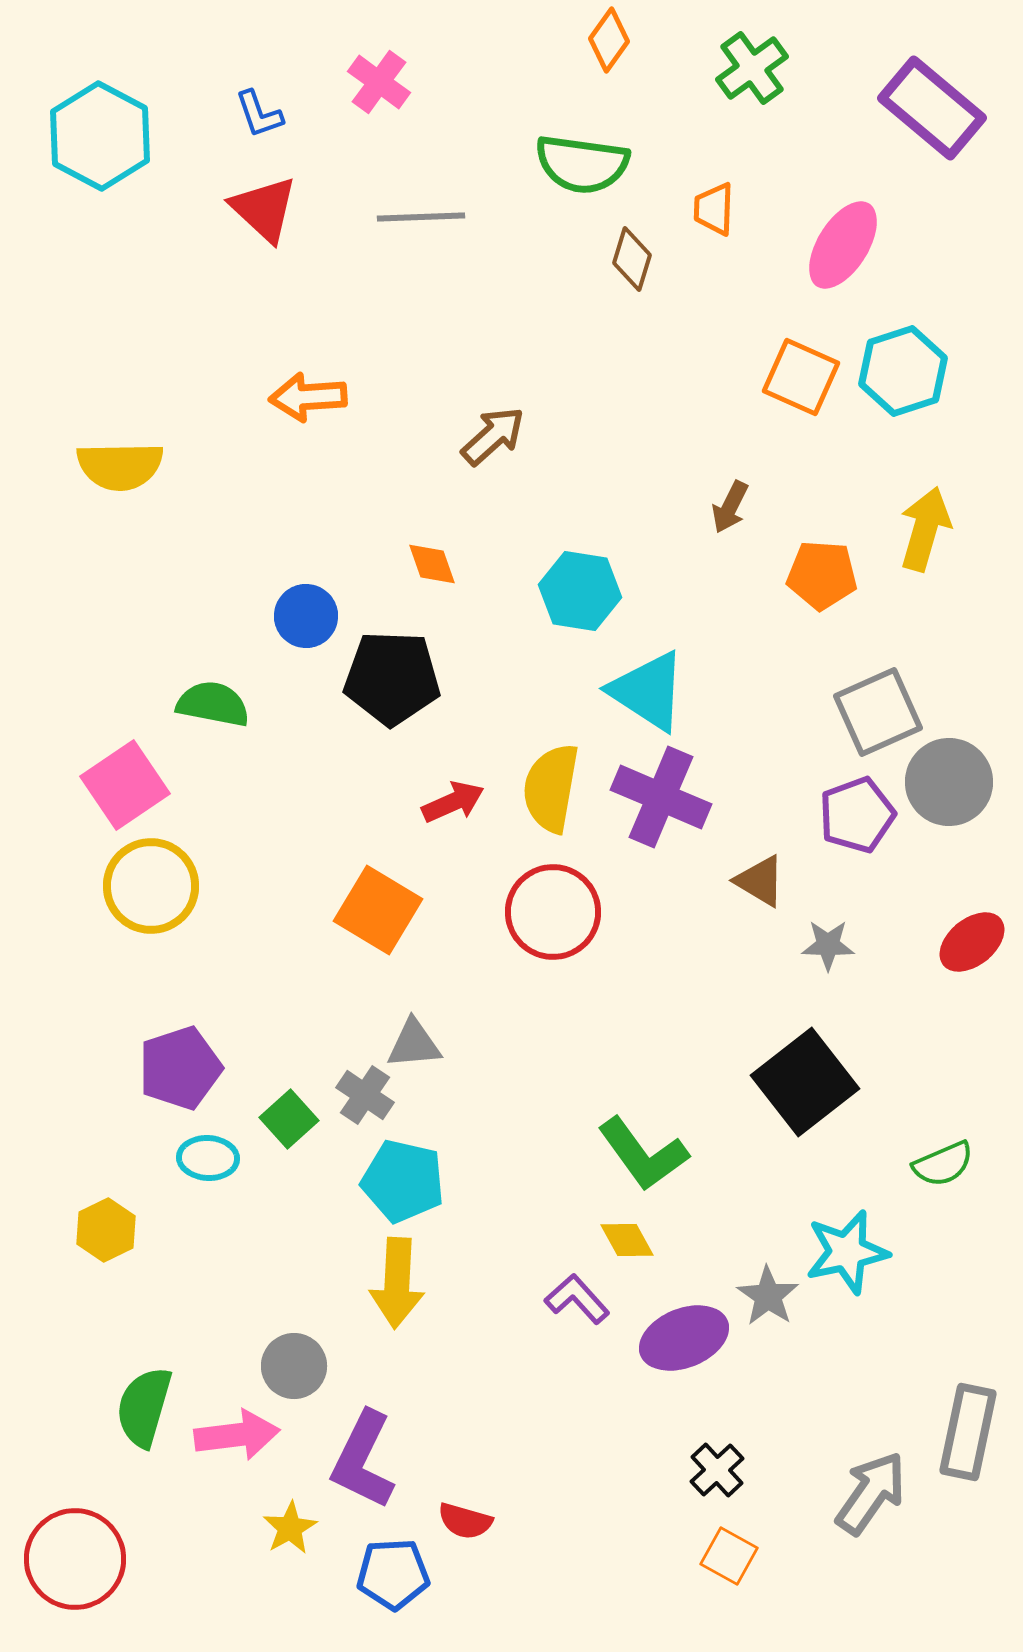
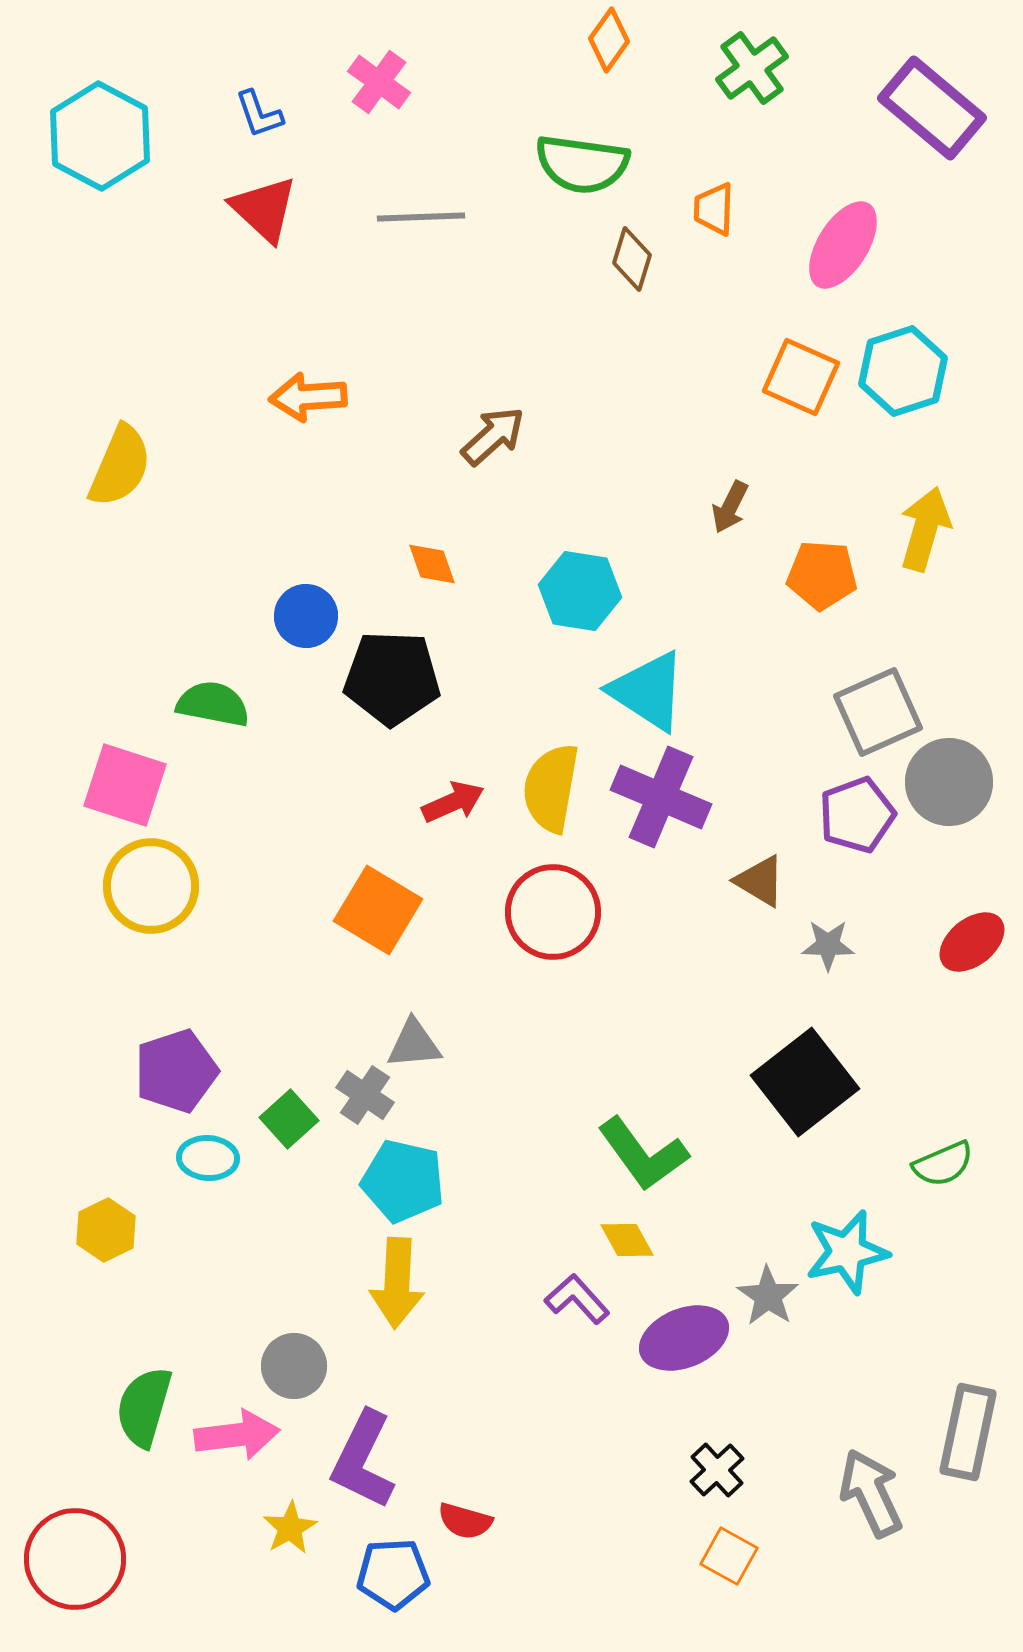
yellow semicircle at (120, 466): rotated 66 degrees counterclockwise
pink square at (125, 785): rotated 38 degrees counterclockwise
purple pentagon at (180, 1068): moved 4 px left, 3 px down
gray arrow at (871, 1493): rotated 60 degrees counterclockwise
